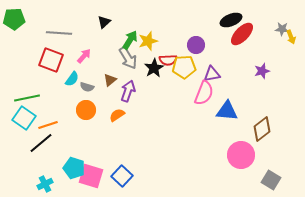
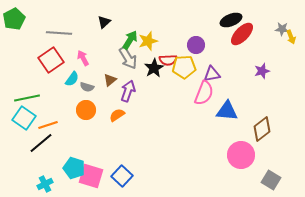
green pentagon: rotated 25 degrees counterclockwise
pink arrow: moved 1 px left, 2 px down; rotated 70 degrees counterclockwise
red square: rotated 35 degrees clockwise
